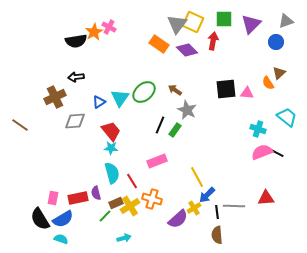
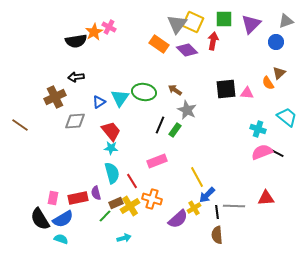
green ellipse at (144, 92): rotated 50 degrees clockwise
